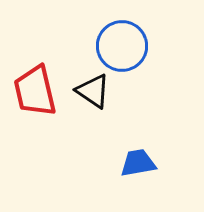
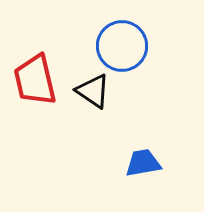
red trapezoid: moved 11 px up
blue trapezoid: moved 5 px right
